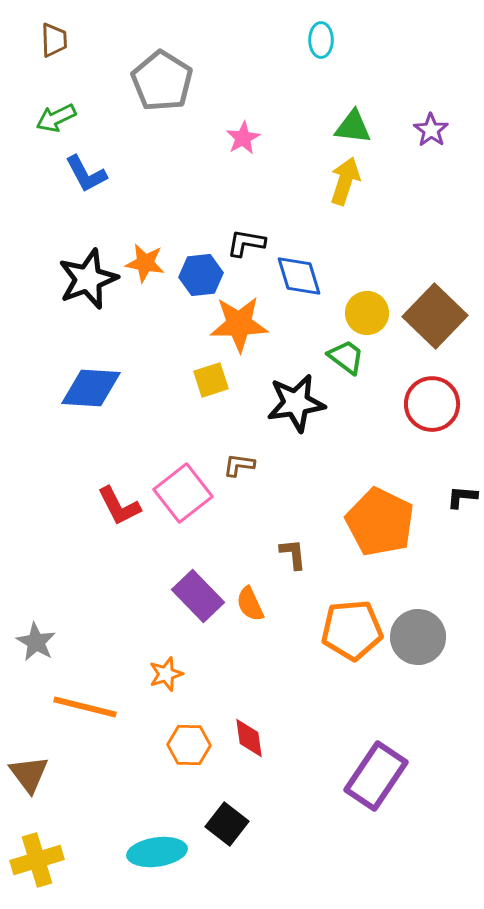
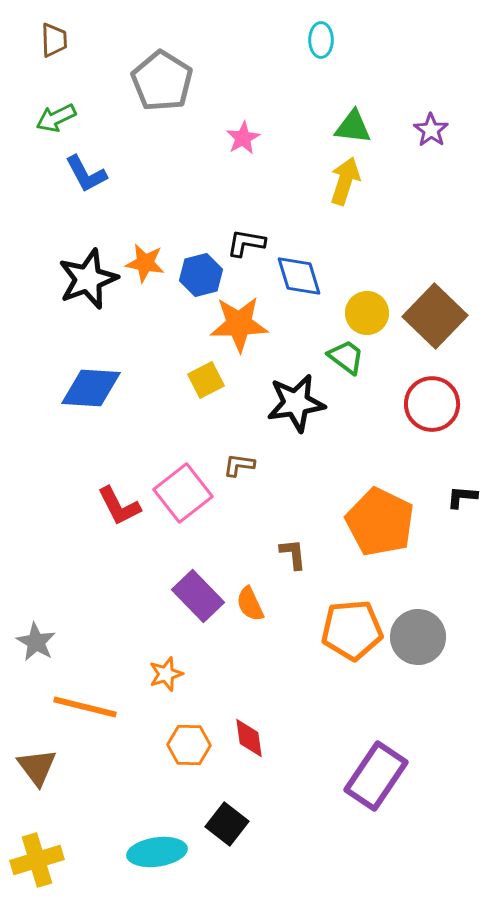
blue hexagon at (201, 275): rotated 9 degrees counterclockwise
yellow square at (211, 380): moved 5 px left; rotated 9 degrees counterclockwise
brown triangle at (29, 774): moved 8 px right, 7 px up
